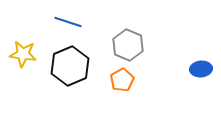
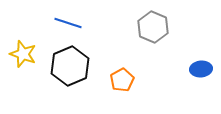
blue line: moved 1 px down
gray hexagon: moved 25 px right, 18 px up
yellow star: rotated 12 degrees clockwise
